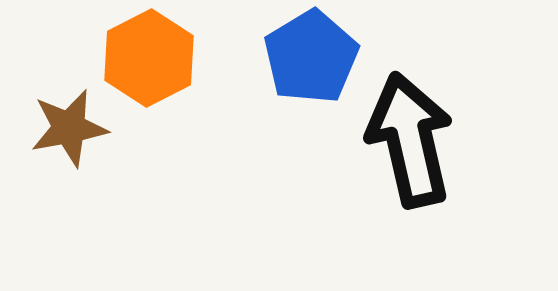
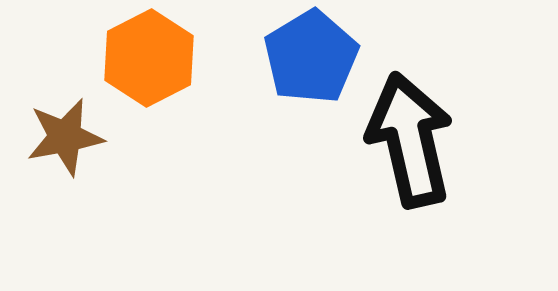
brown star: moved 4 px left, 9 px down
